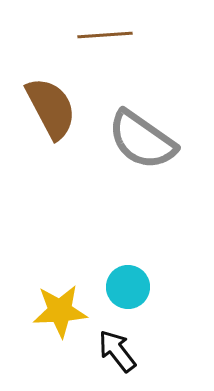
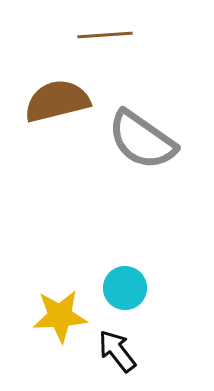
brown semicircle: moved 6 px right, 7 px up; rotated 76 degrees counterclockwise
cyan circle: moved 3 px left, 1 px down
yellow star: moved 5 px down
